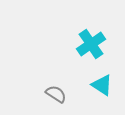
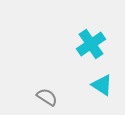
gray semicircle: moved 9 px left, 3 px down
